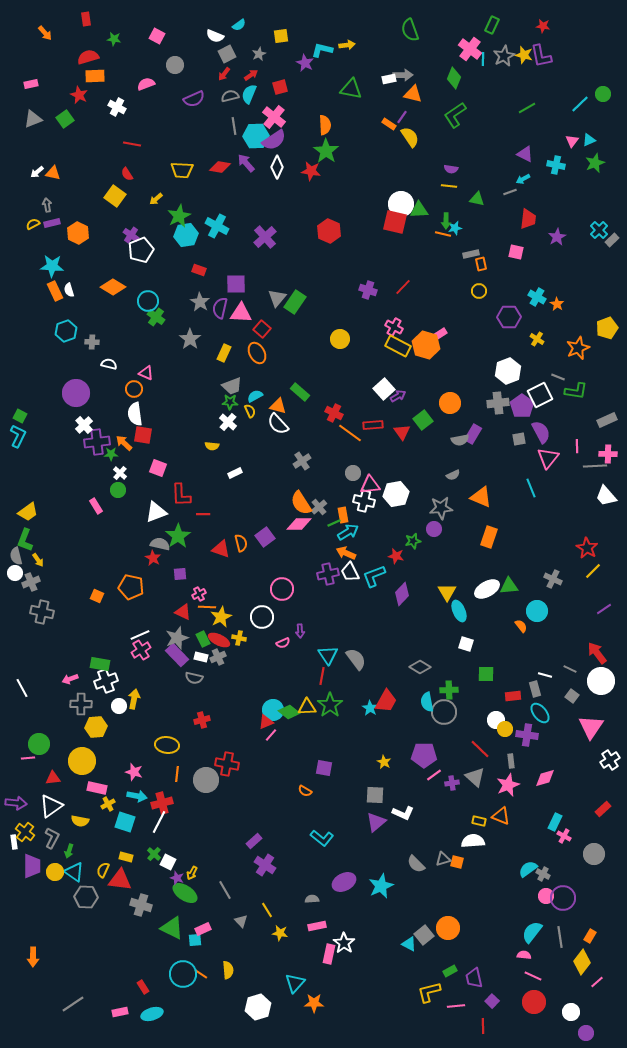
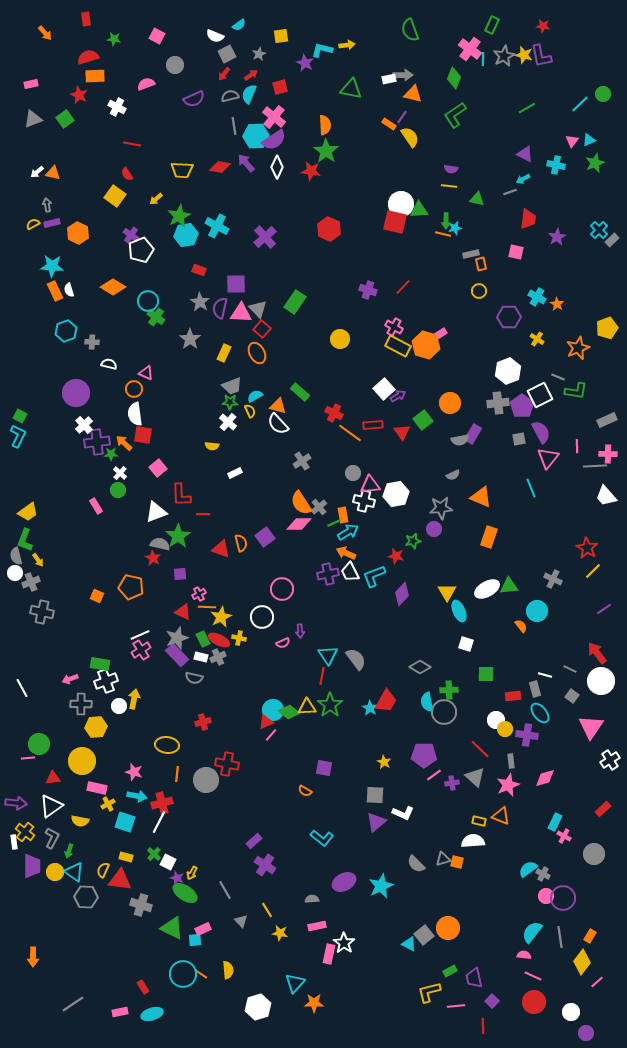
red hexagon at (329, 231): moved 2 px up
gray triangle at (277, 298): moved 19 px left, 11 px down; rotated 24 degrees counterclockwise
pink square at (158, 468): rotated 30 degrees clockwise
red cross at (202, 720): moved 1 px right, 2 px down
